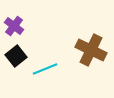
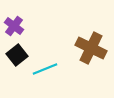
brown cross: moved 2 px up
black square: moved 1 px right, 1 px up
